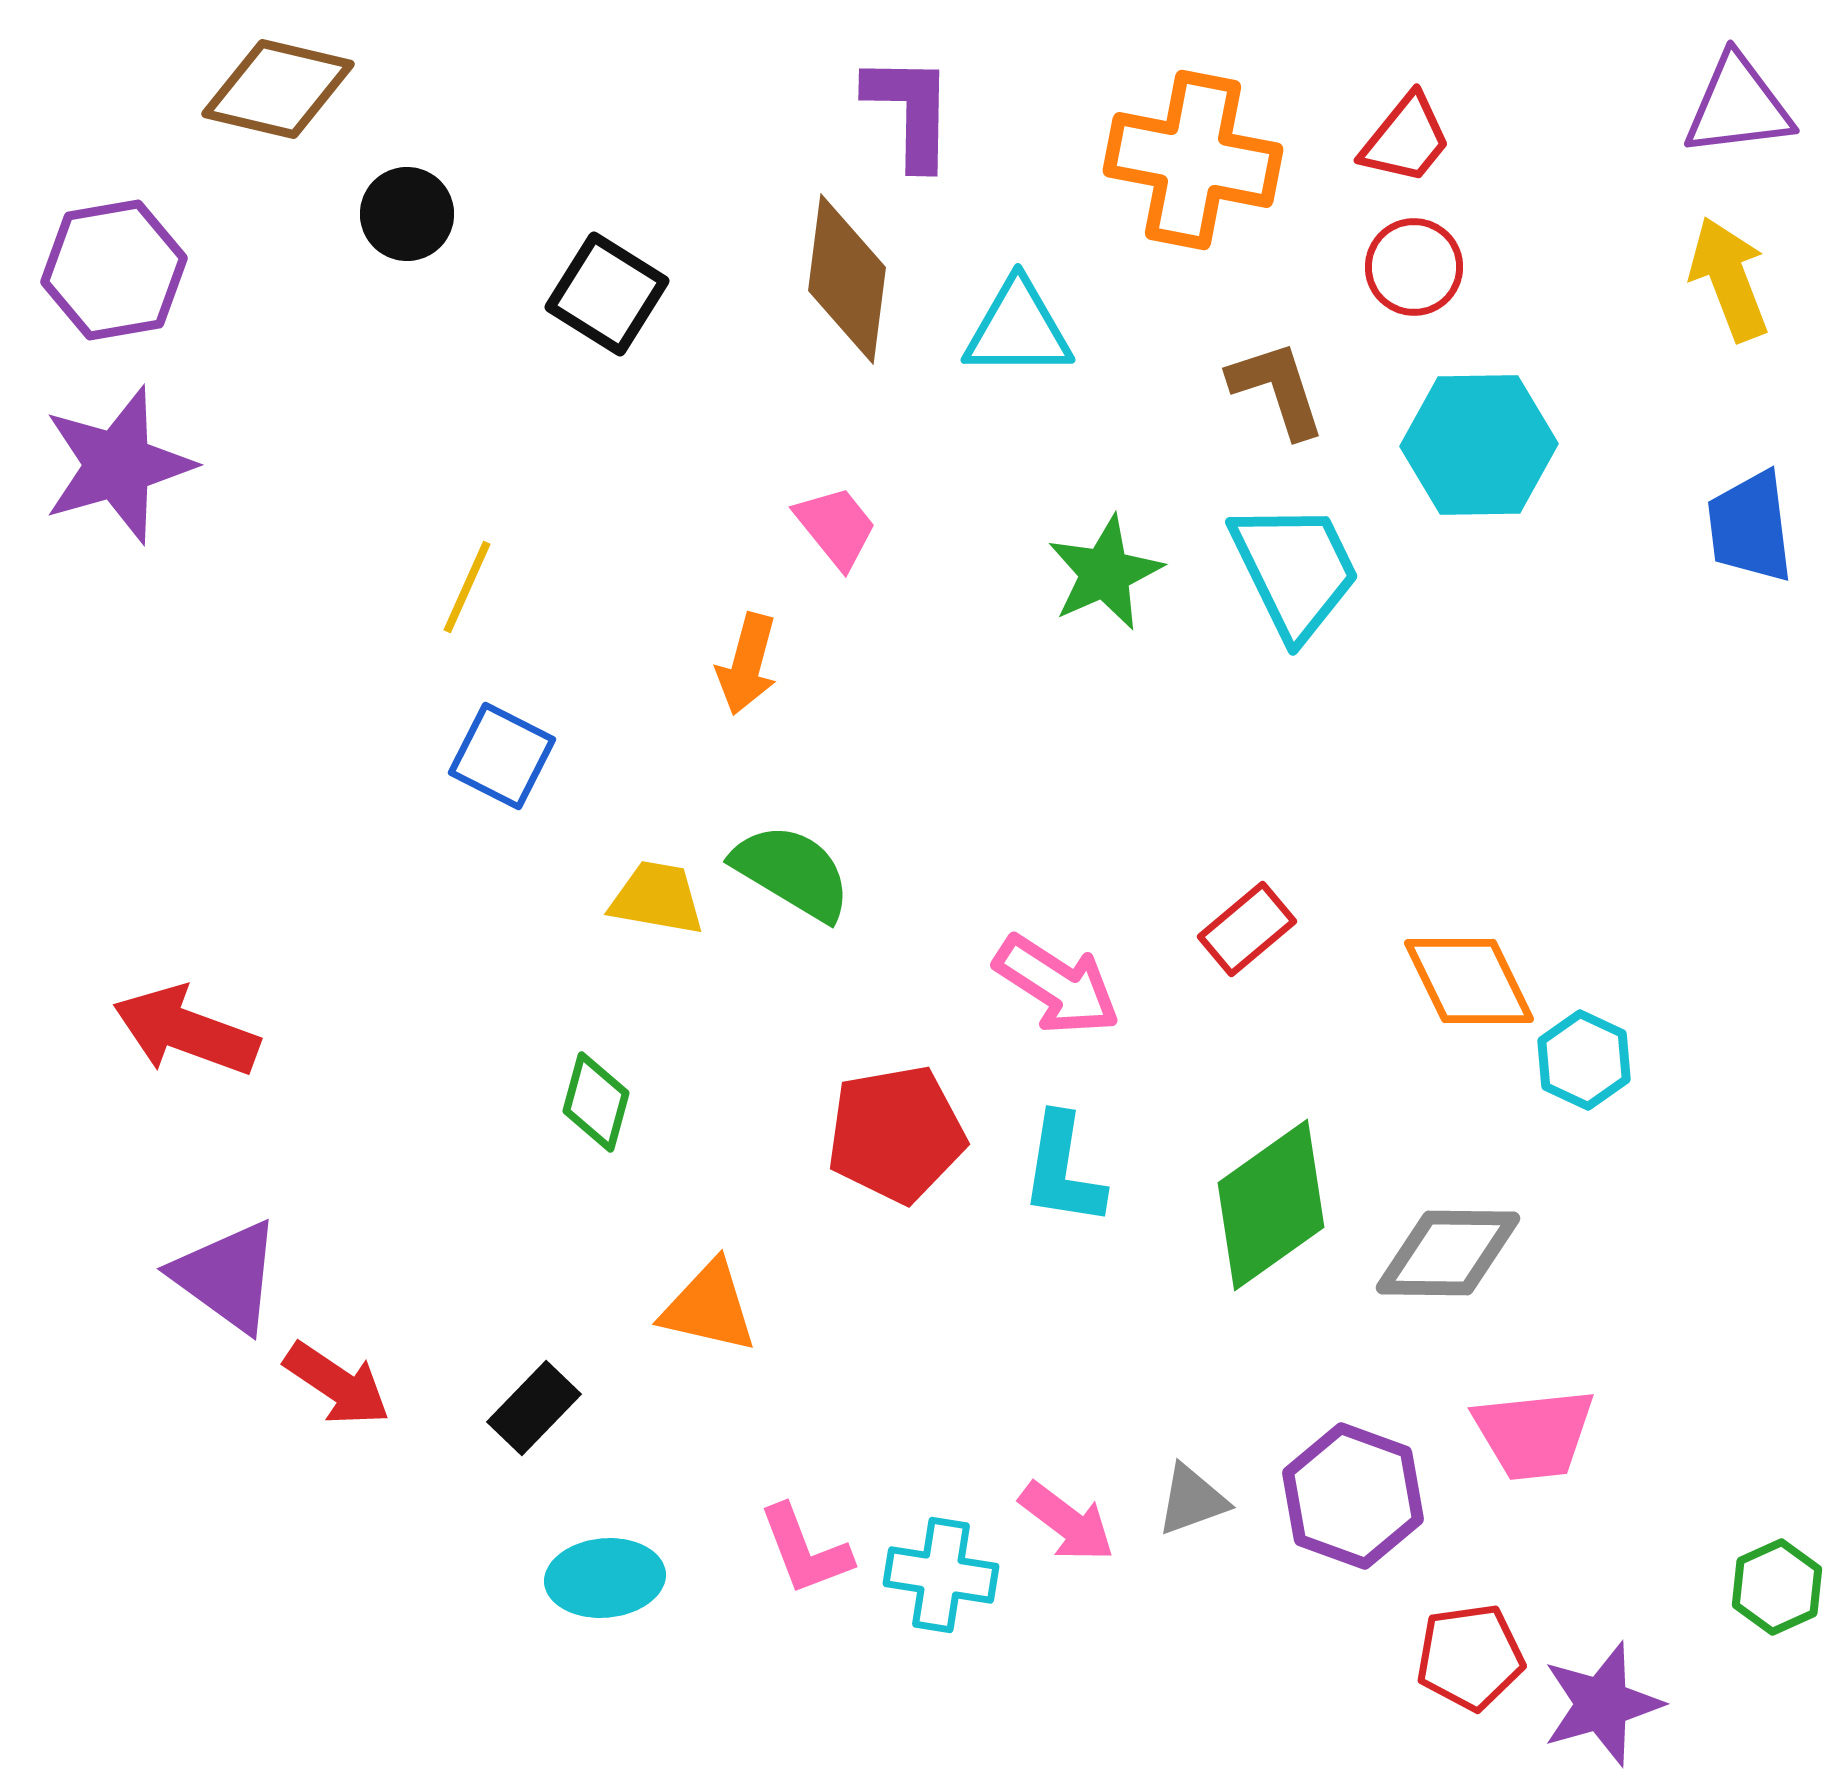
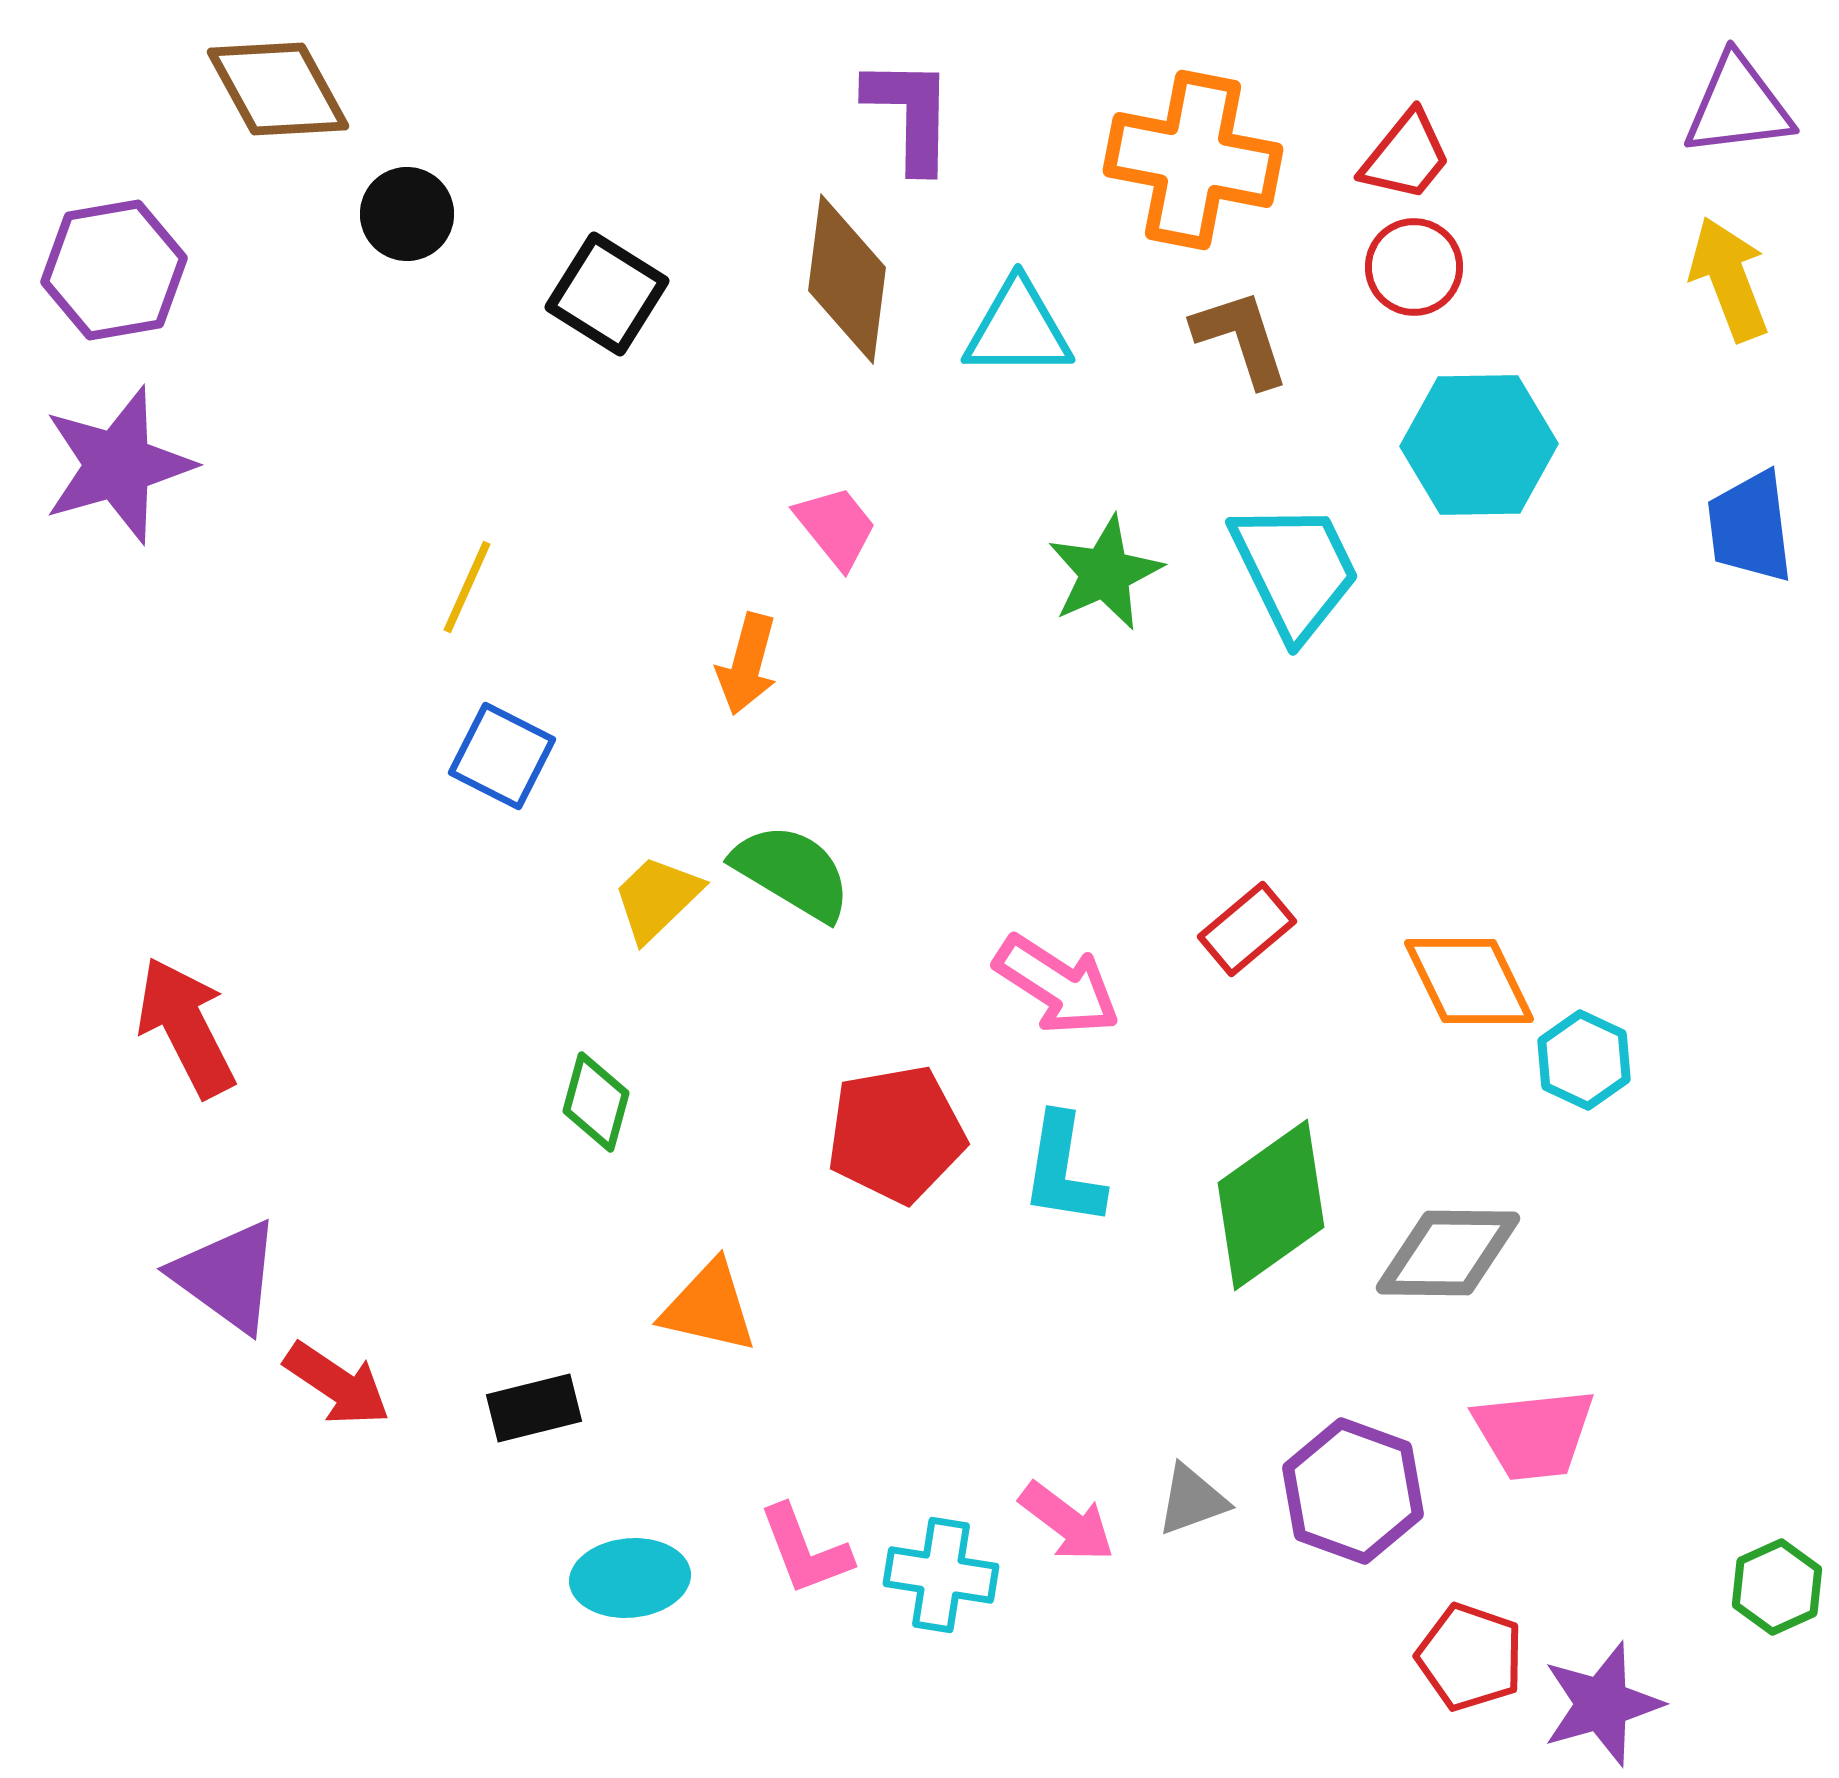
brown diamond at (278, 89): rotated 48 degrees clockwise
purple L-shape at (910, 111): moved 3 px down
red trapezoid at (1406, 139): moved 17 px down
brown L-shape at (1277, 389): moved 36 px left, 51 px up
yellow trapezoid at (657, 898): rotated 54 degrees counterclockwise
red arrow at (186, 1031): moved 4 px up; rotated 43 degrees clockwise
black rectangle at (534, 1408): rotated 32 degrees clockwise
purple hexagon at (1353, 1496): moved 5 px up
cyan ellipse at (605, 1578): moved 25 px right
red pentagon at (1470, 1657): rotated 27 degrees clockwise
